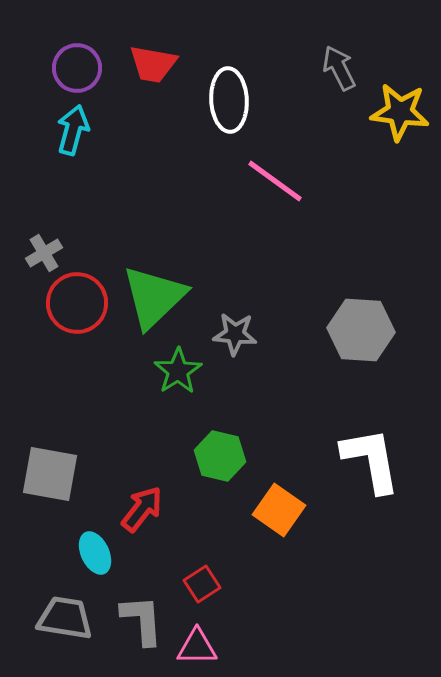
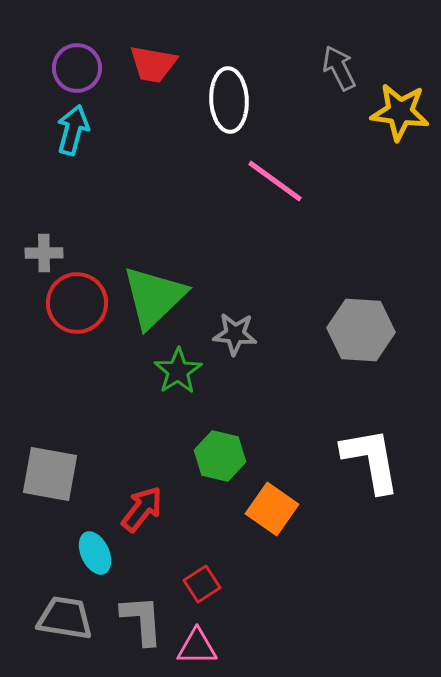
gray cross: rotated 30 degrees clockwise
orange square: moved 7 px left, 1 px up
